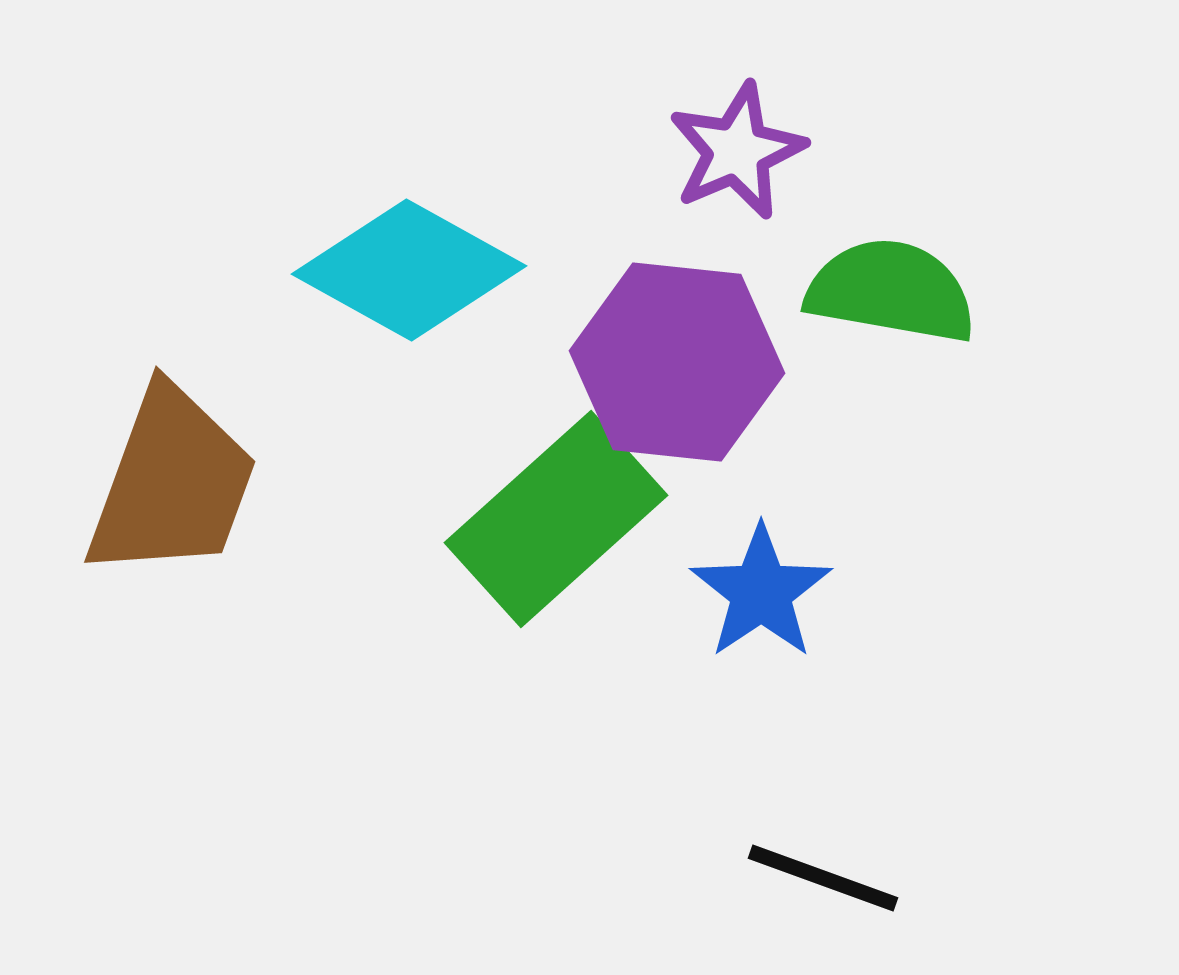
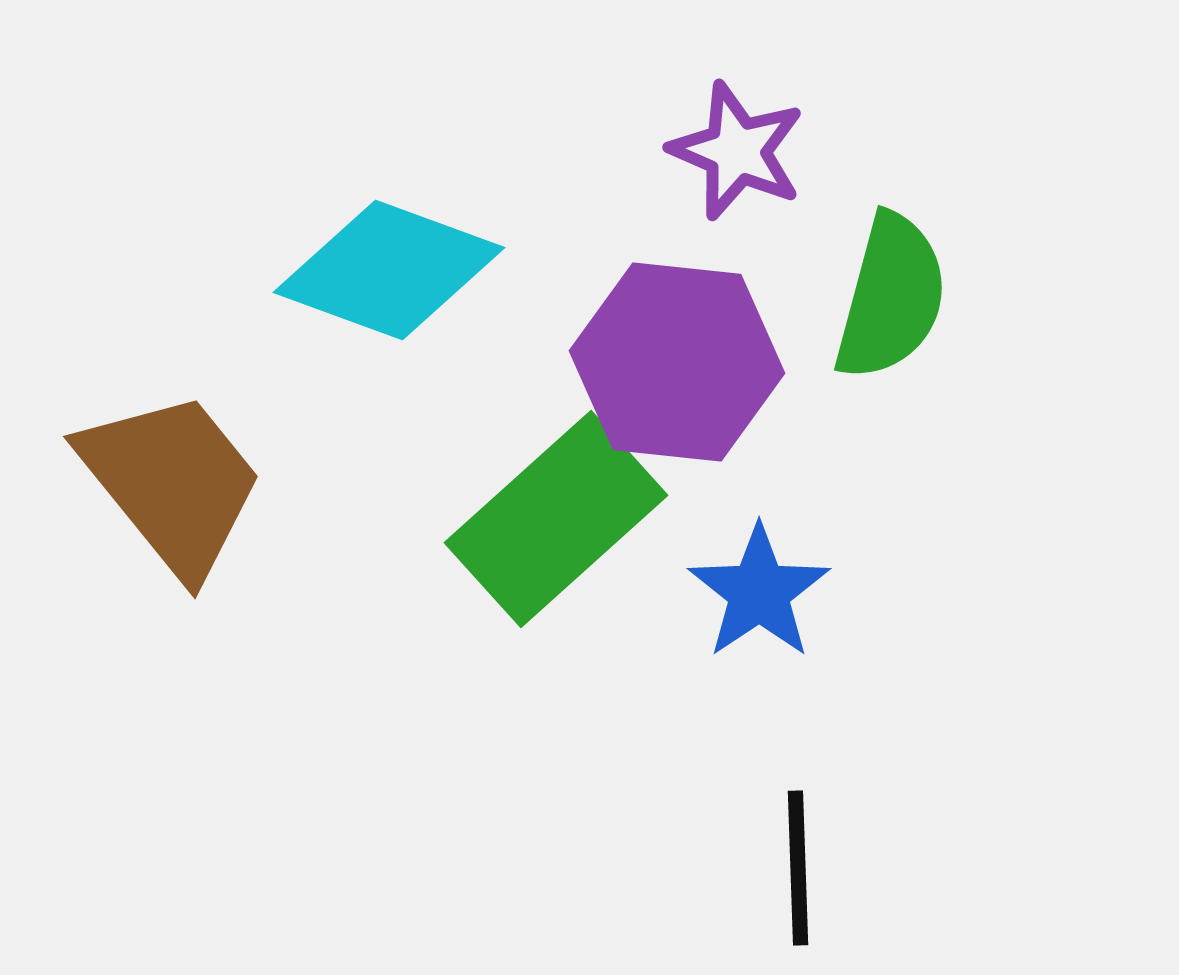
purple star: rotated 26 degrees counterclockwise
cyan diamond: moved 20 px left; rotated 9 degrees counterclockwise
green semicircle: moved 6 px down; rotated 95 degrees clockwise
brown trapezoid: rotated 59 degrees counterclockwise
blue star: moved 2 px left
black line: moved 25 px left, 10 px up; rotated 68 degrees clockwise
